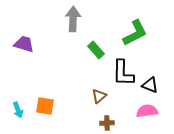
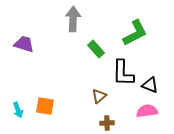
green rectangle: moved 1 px up
